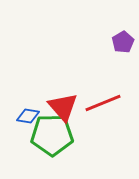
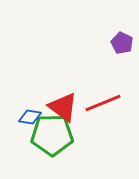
purple pentagon: moved 1 px left, 1 px down; rotated 15 degrees counterclockwise
red triangle: rotated 12 degrees counterclockwise
blue diamond: moved 2 px right, 1 px down
